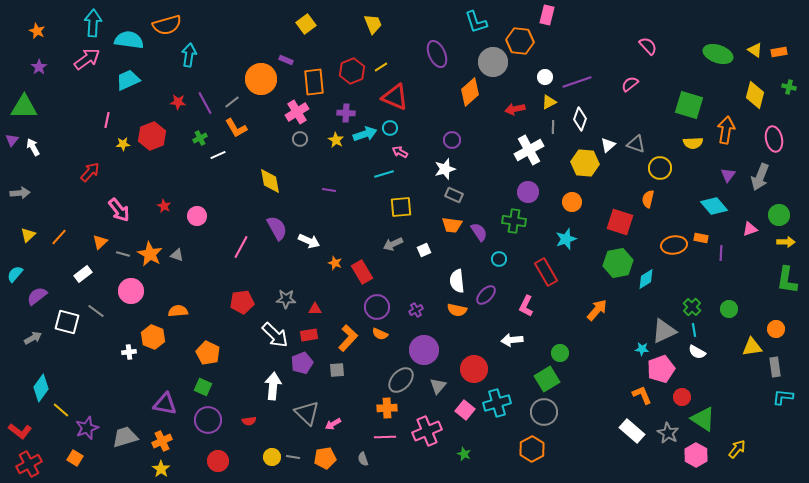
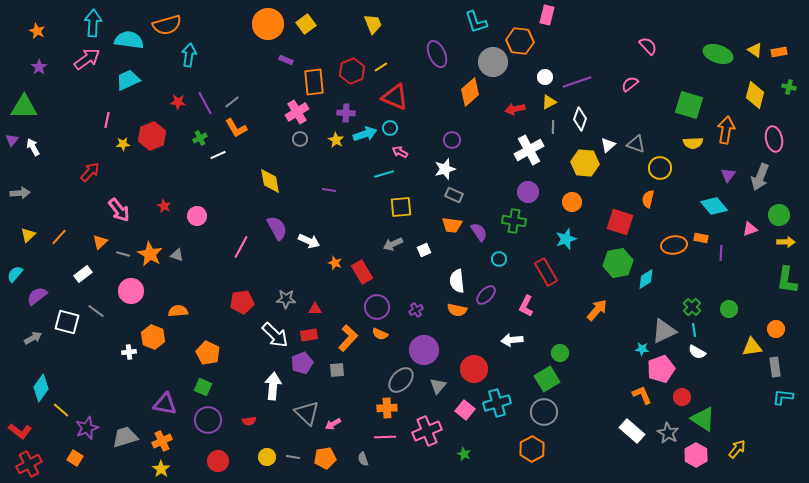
orange circle at (261, 79): moved 7 px right, 55 px up
yellow circle at (272, 457): moved 5 px left
